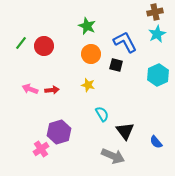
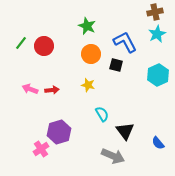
blue semicircle: moved 2 px right, 1 px down
